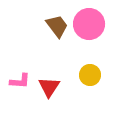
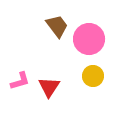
pink circle: moved 15 px down
yellow circle: moved 3 px right, 1 px down
pink L-shape: rotated 20 degrees counterclockwise
